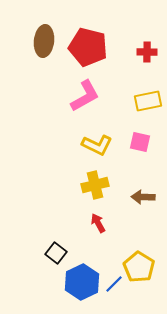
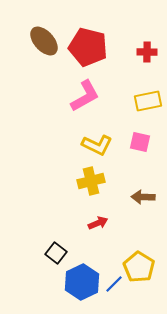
brown ellipse: rotated 48 degrees counterclockwise
yellow cross: moved 4 px left, 4 px up
red arrow: rotated 96 degrees clockwise
